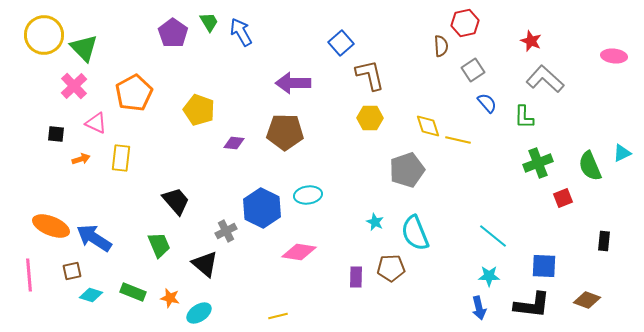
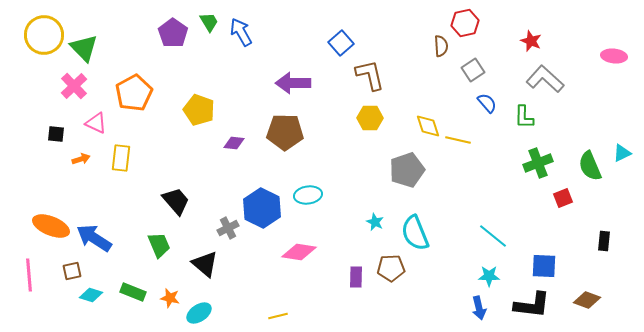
gray cross at (226, 231): moved 2 px right, 3 px up
